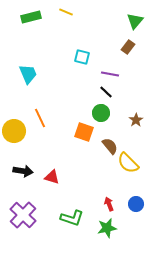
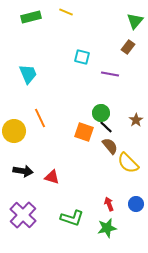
black line: moved 35 px down
